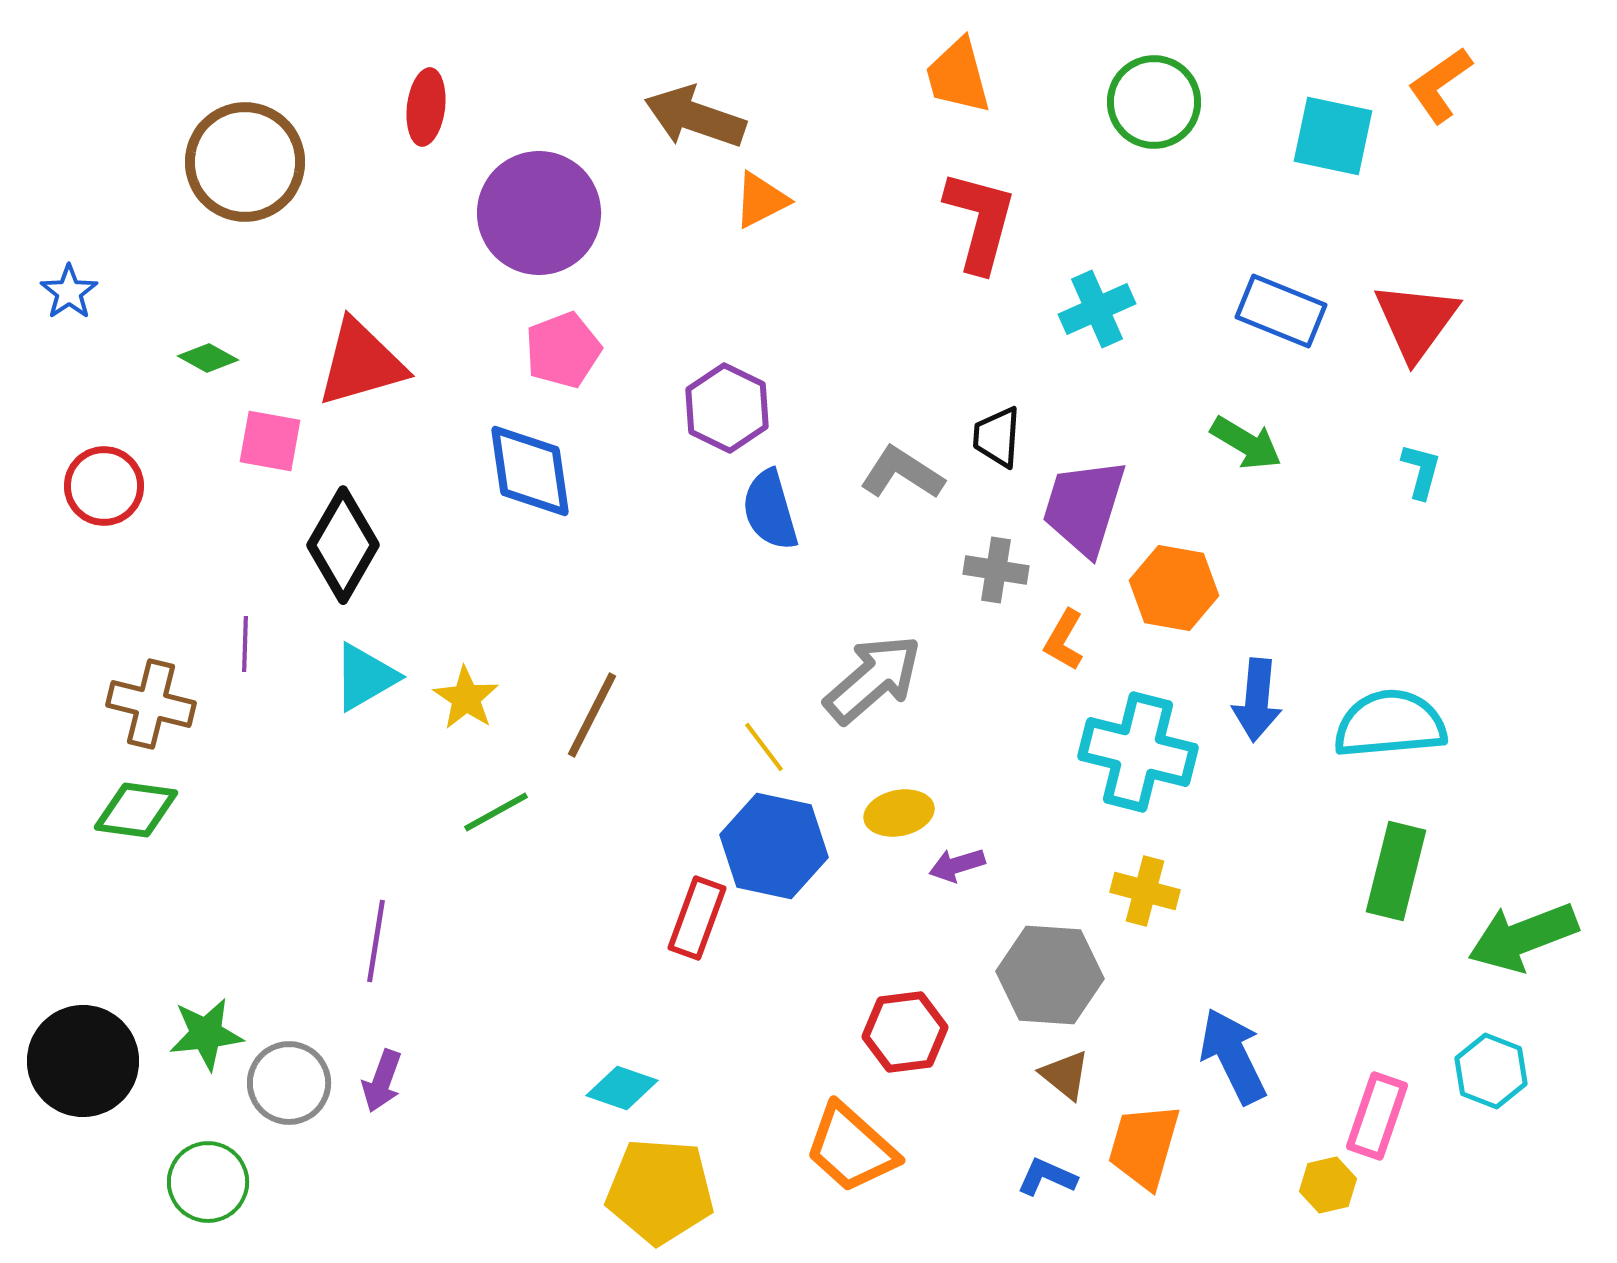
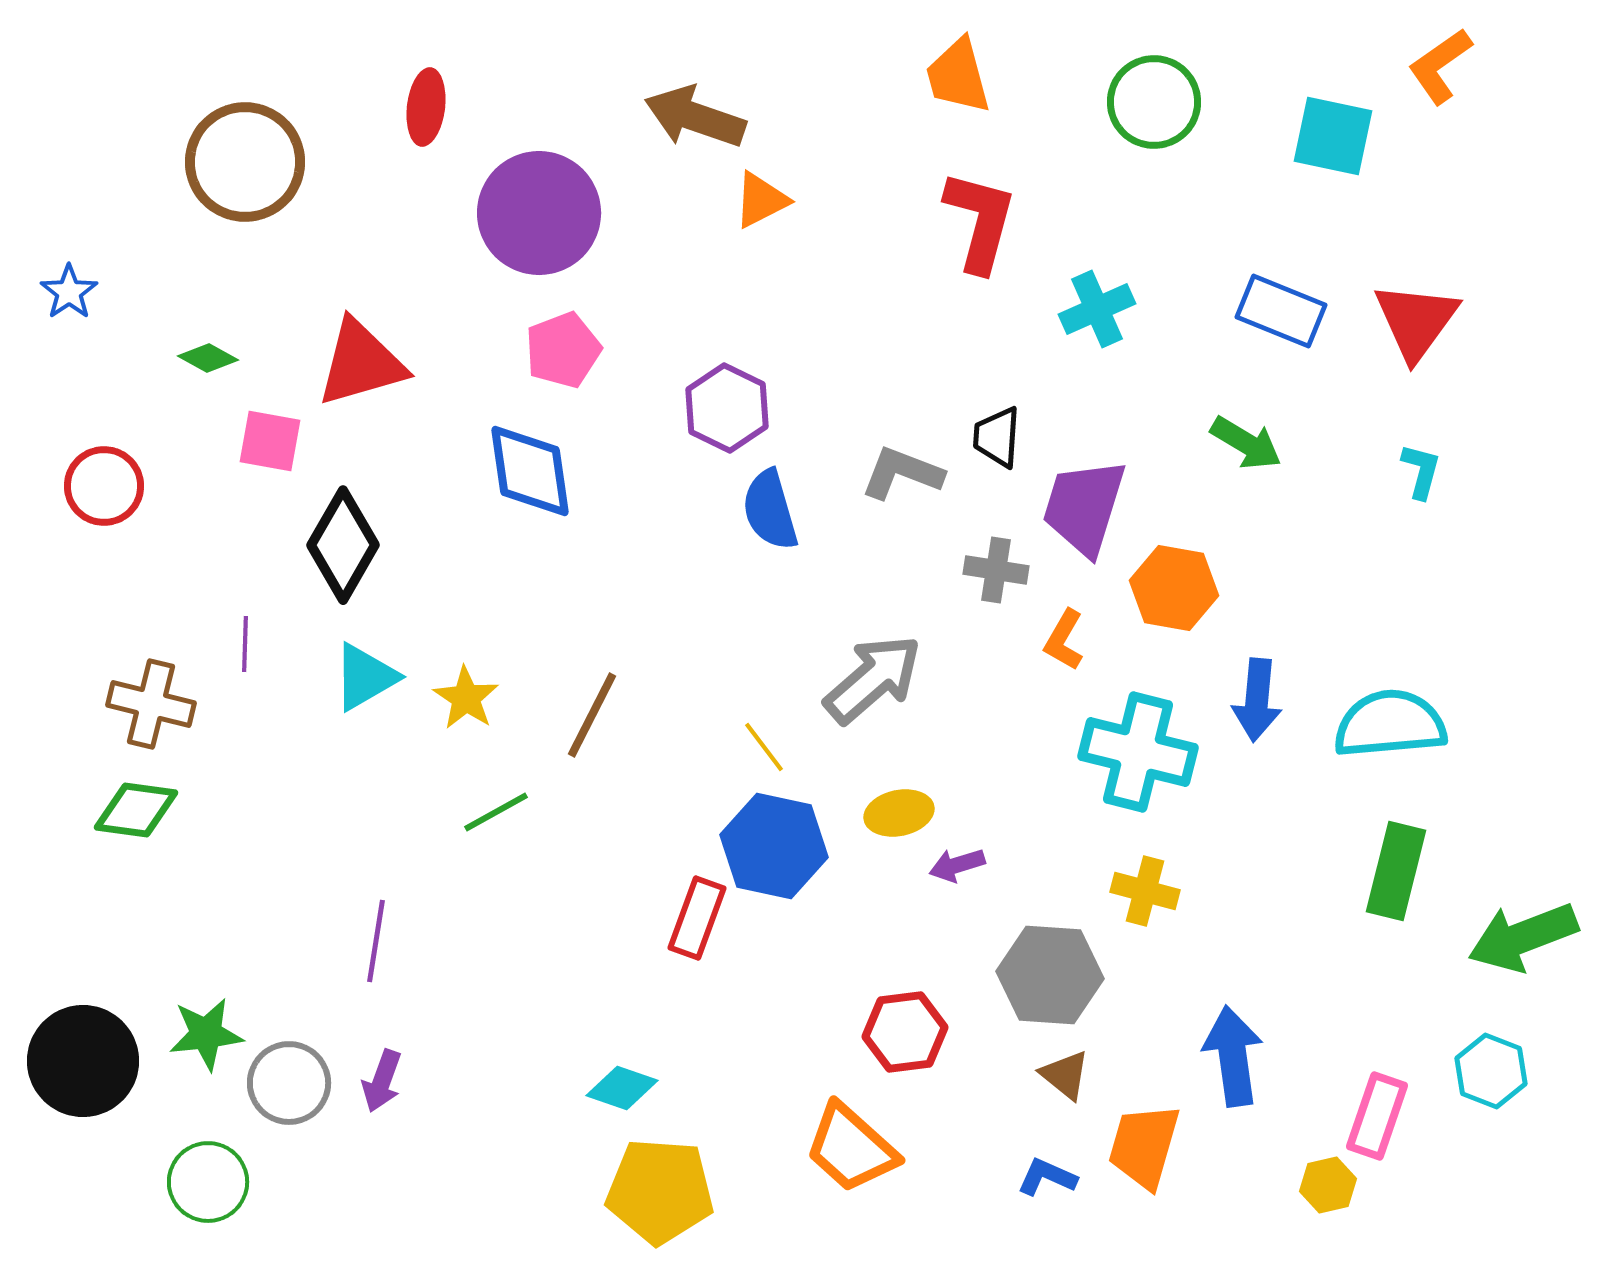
orange L-shape at (1440, 85): moved 19 px up
gray L-shape at (902, 473): rotated 12 degrees counterclockwise
blue arrow at (1233, 1056): rotated 18 degrees clockwise
